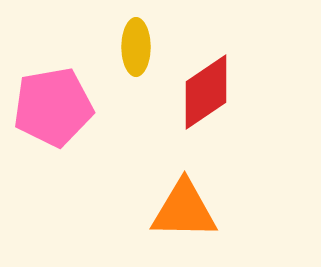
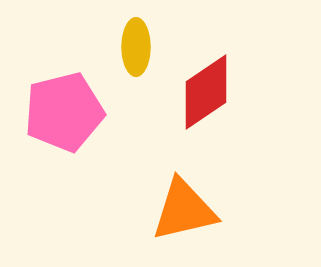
pink pentagon: moved 11 px right, 5 px down; rotated 4 degrees counterclockwise
orange triangle: rotated 14 degrees counterclockwise
